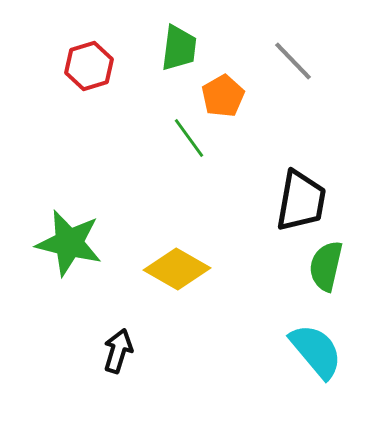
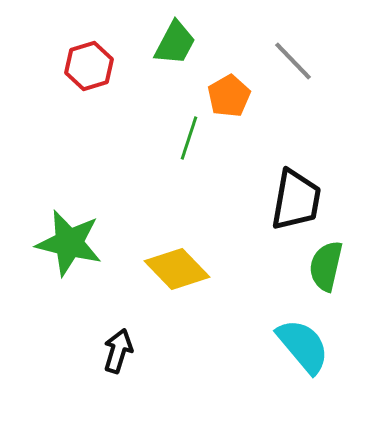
green trapezoid: moved 4 px left, 5 px up; rotated 21 degrees clockwise
orange pentagon: moved 6 px right
green line: rotated 54 degrees clockwise
black trapezoid: moved 5 px left, 1 px up
yellow diamond: rotated 16 degrees clockwise
cyan semicircle: moved 13 px left, 5 px up
